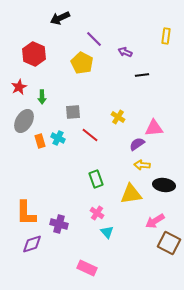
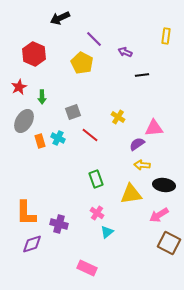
gray square: rotated 14 degrees counterclockwise
pink arrow: moved 4 px right, 6 px up
cyan triangle: rotated 32 degrees clockwise
